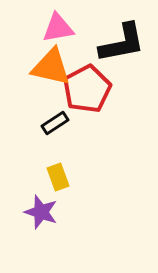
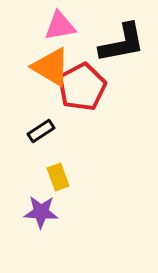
pink triangle: moved 2 px right, 2 px up
orange triangle: rotated 18 degrees clockwise
red pentagon: moved 5 px left, 2 px up
black rectangle: moved 14 px left, 8 px down
purple star: rotated 16 degrees counterclockwise
